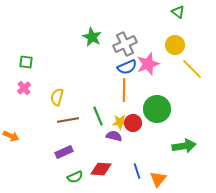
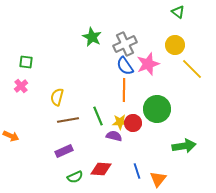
blue semicircle: moved 2 px left, 1 px up; rotated 78 degrees clockwise
pink cross: moved 3 px left, 2 px up
purple rectangle: moved 1 px up
